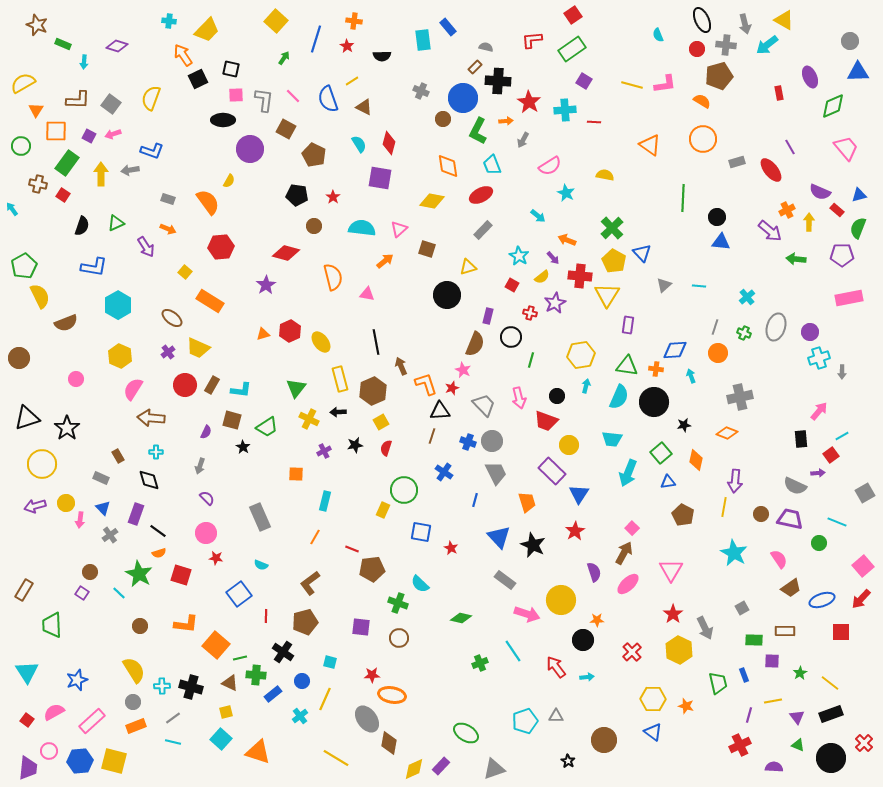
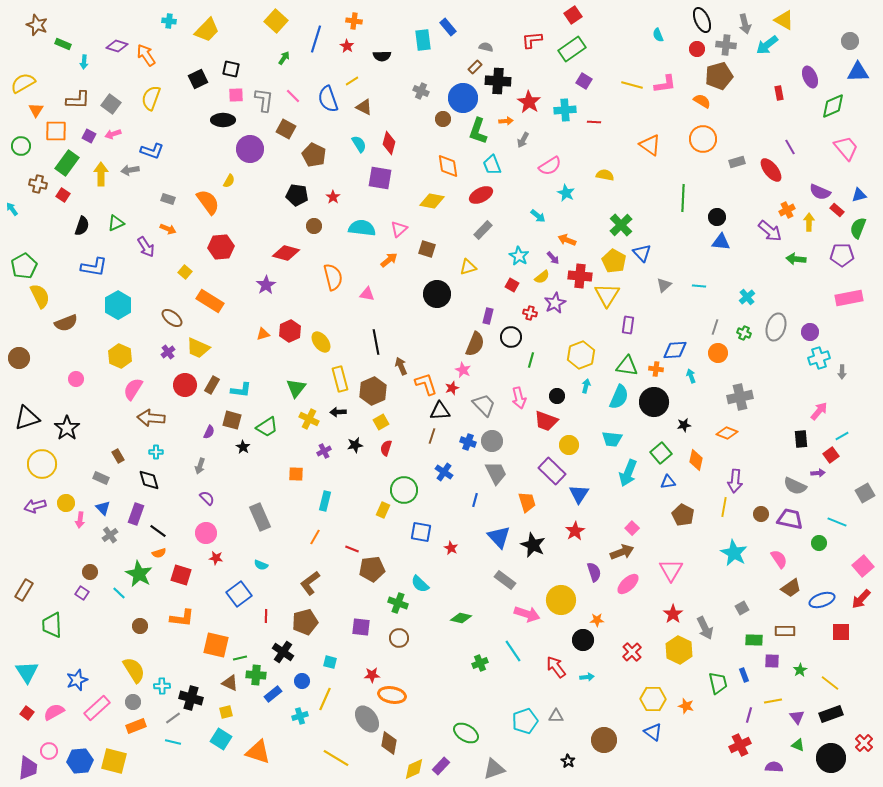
orange arrow at (183, 55): moved 37 px left
green L-shape at (478, 131): rotated 8 degrees counterclockwise
green cross at (612, 228): moved 9 px right, 3 px up
orange arrow at (385, 261): moved 4 px right, 1 px up
black circle at (447, 295): moved 10 px left, 1 px up
yellow hexagon at (581, 355): rotated 12 degrees counterclockwise
purple semicircle at (206, 432): moved 3 px right
brown arrow at (624, 553): moved 2 px left, 1 px up; rotated 40 degrees clockwise
orange L-shape at (186, 624): moved 4 px left, 6 px up
orange square at (216, 645): rotated 28 degrees counterclockwise
green star at (800, 673): moved 3 px up
black cross at (191, 687): moved 11 px down
cyan cross at (300, 716): rotated 21 degrees clockwise
red square at (27, 720): moved 7 px up
pink rectangle at (92, 721): moved 5 px right, 13 px up
cyan square at (221, 739): rotated 10 degrees counterclockwise
